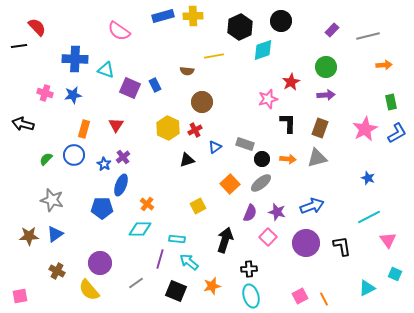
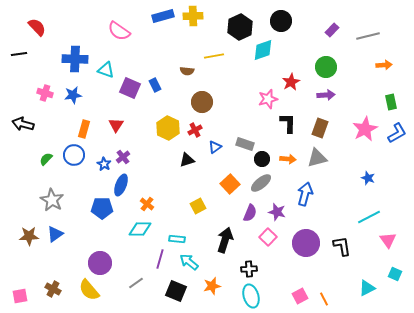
black line at (19, 46): moved 8 px down
gray star at (52, 200): rotated 15 degrees clockwise
blue arrow at (312, 206): moved 7 px left, 12 px up; rotated 55 degrees counterclockwise
brown cross at (57, 271): moved 4 px left, 18 px down
